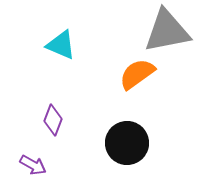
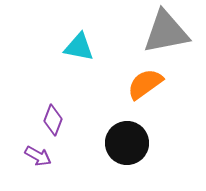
gray triangle: moved 1 px left, 1 px down
cyan triangle: moved 18 px right, 2 px down; rotated 12 degrees counterclockwise
orange semicircle: moved 8 px right, 10 px down
purple arrow: moved 5 px right, 9 px up
